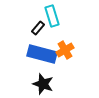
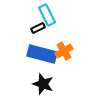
cyan rectangle: moved 5 px left, 1 px up; rotated 10 degrees counterclockwise
black rectangle: rotated 24 degrees clockwise
orange cross: moved 1 px left, 1 px down
